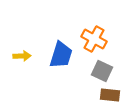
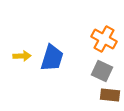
orange cross: moved 10 px right
blue trapezoid: moved 9 px left, 3 px down
